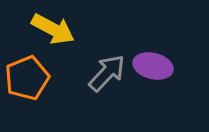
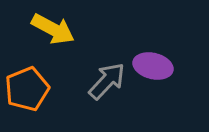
gray arrow: moved 8 px down
orange pentagon: moved 11 px down
